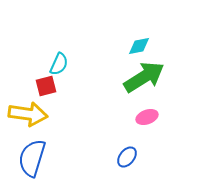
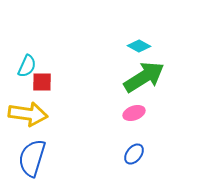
cyan diamond: rotated 40 degrees clockwise
cyan semicircle: moved 32 px left, 2 px down
red square: moved 4 px left, 4 px up; rotated 15 degrees clockwise
pink ellipse: moved 13 px left, 4 px up
blue ellipse: moved 7 px right, 3 px up
